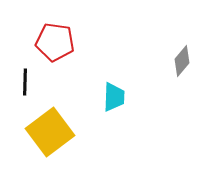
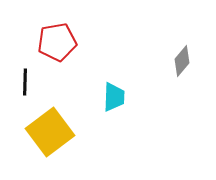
red pentagon: moved 2 px right; rotated 18 degrees counterclockwise
